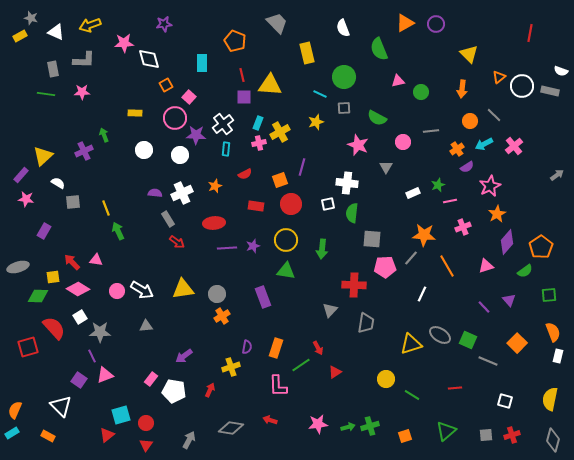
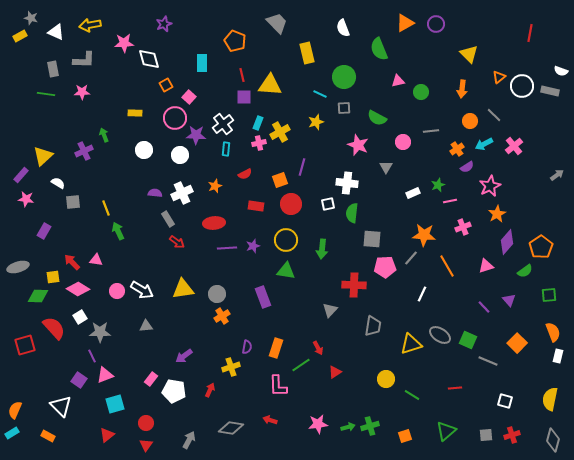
purple star at (164, 24): rotated 14 degrees counterclockwise
yellow arrow at (90, 25): rotated 10 degrees clockwise
gray trapezoid at (366, 323): moved 7 px right, 3 px down
red square at (28, 347): moved 3 px left, 2 px up
cyan square at (121, 415): moved 6 px left, 11 px up
